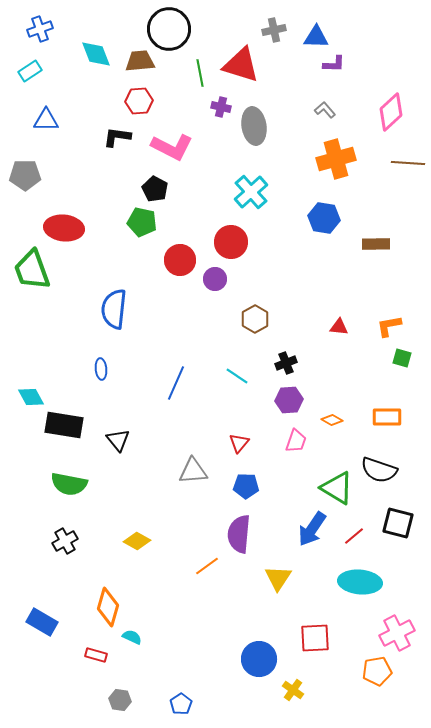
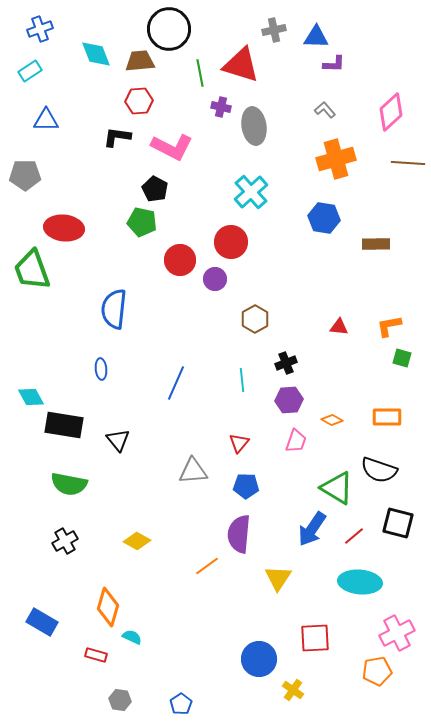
cyan line at (237, 376): moved 5 px right, 4 px down; rotated 50 degrees clockwise
